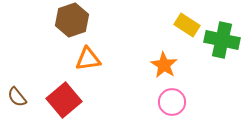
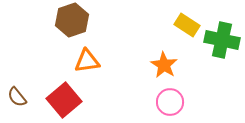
orange triangle: moved 1 px left, 2 px down
pink circle: moved 2 px left
